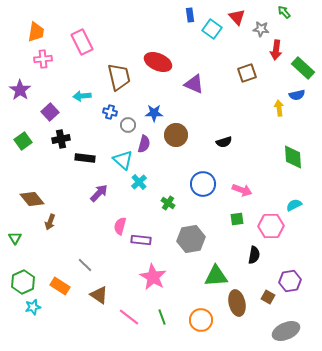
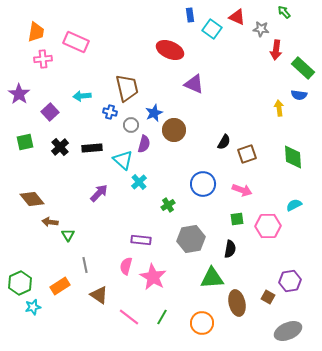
red triangle at (237, 17): rotated 24 degrees counterclockwise
pink rectangle at (82, 42): moved 6 px left; rotated 40 degrees counterclockwise
red ellipse at (158, 62): moved 12 px right, 12 px up
brown square at (247, 73): moved 81 px down
brown trapezoid at (119, 77): moved 8 px right, 11 px down
purple star at (20, 90): moved 1 px left, 4 px down
blue semicircle at (297, 95): moved 2 px right; rotated 21 degrees clockwise
blue star at (154, 113): rotated 24 degrees counterclockwise
gray circle at (128, 125): moved 3 px right
brown circle at (176, 135): moved 2 px left, 5 px up
black cross at (61, 139): moved 1 px left, 8 px down; rotated 30 degrees counterclockwise
green square at (23, 141): moved 2 px right, 1 px down; rotated 24 degrees clockwise
black semicircle at (224, 142): rotated 42 degrees counterclockwise
black rectangle at (85, 158): moved 7 px right, 10 px up; rotated 12 degrees counterclockwise
green cross at (168, 203): moved 2 px down; rotated 24 degrees clockwise
brown arrow at (50, 222): rotated 77 degrees clockwise
pink semicircle at (120, 226): moved 6 px right, 40 px down
pink hexagon at (271, 226): moved 3 px left
green triangle at (15, 238): moved 53 px right, 3 px up
black semicircle at (254, 255): moved 24 px left, 6 px up
gray line at (85, 265): rotated 35 degrees clockwise
green triangle at (216, 276): moved 4 px left, 2 px down
green hexagon at (23, 282): moved 3 px left, 1 px down
orange rectangle at (60, 286): rotated 66 degrees counterclockwise
green line at (162, 317): rotated 49 degrees clockwise
orange circle at (201, 320): moved 1 px right, 3 px down
gray ellipse at (286, 331): moved 2 px right
